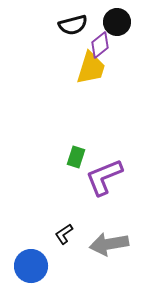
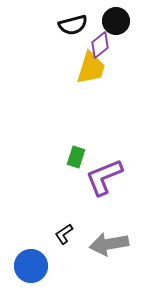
black circle: moved 1 px left, 1 px up
